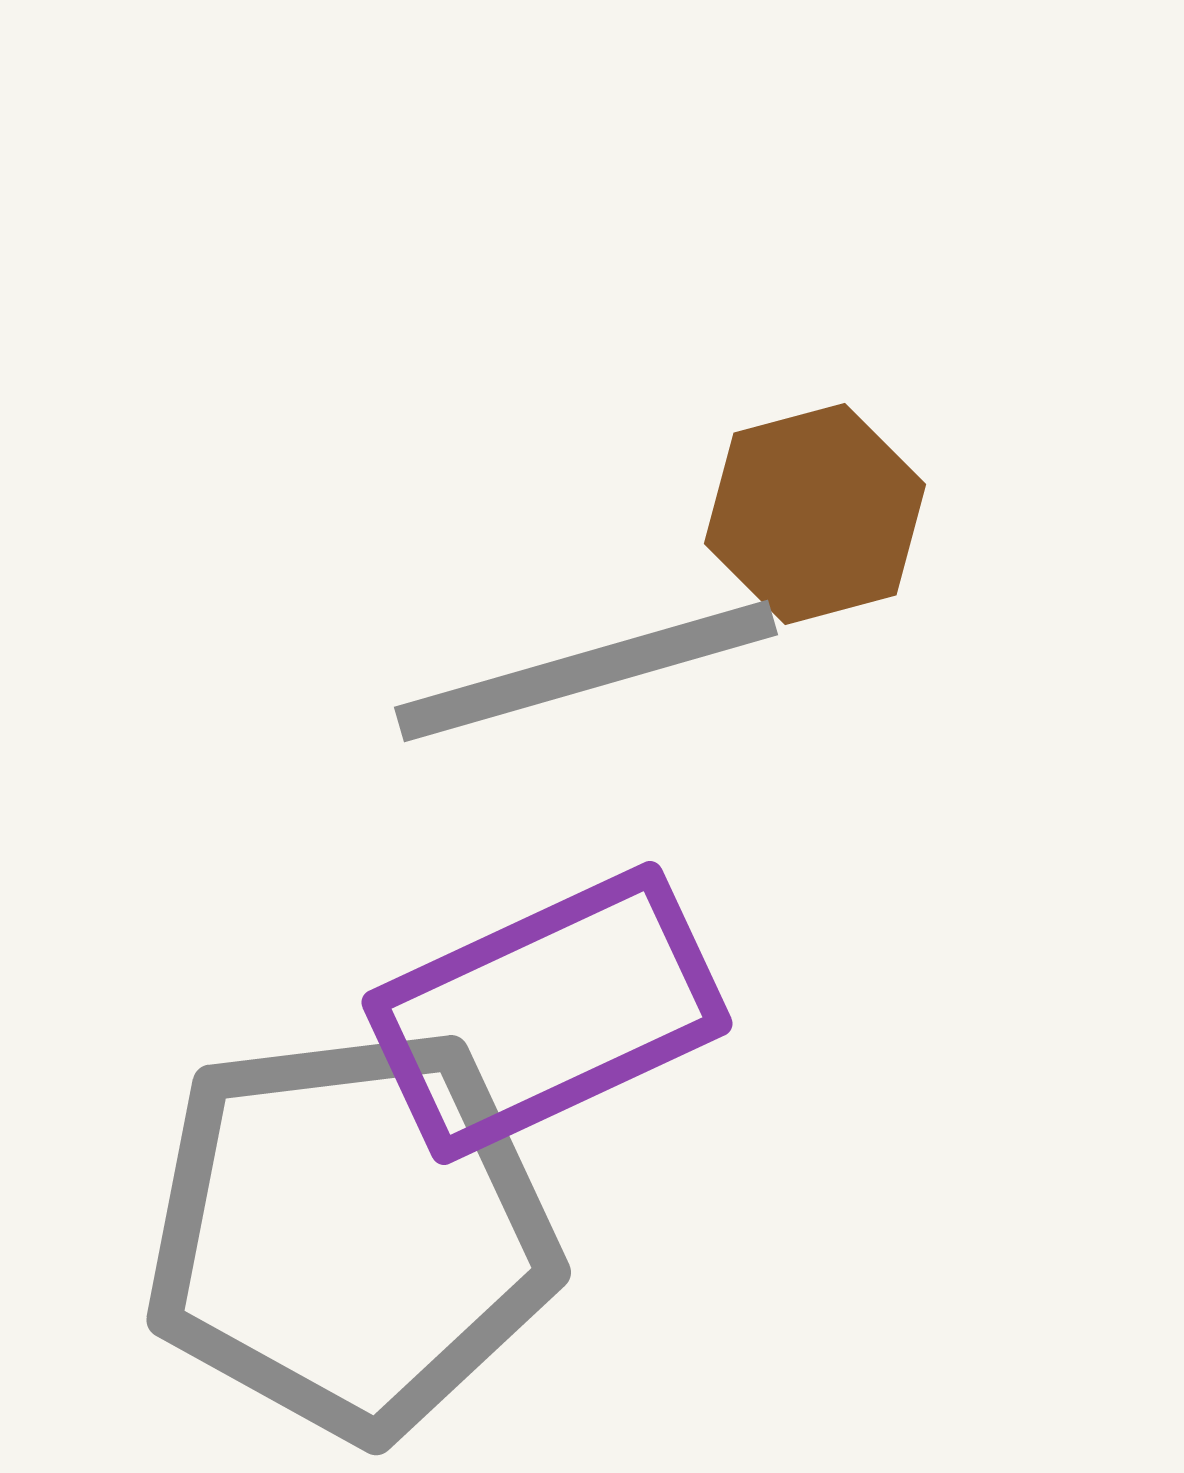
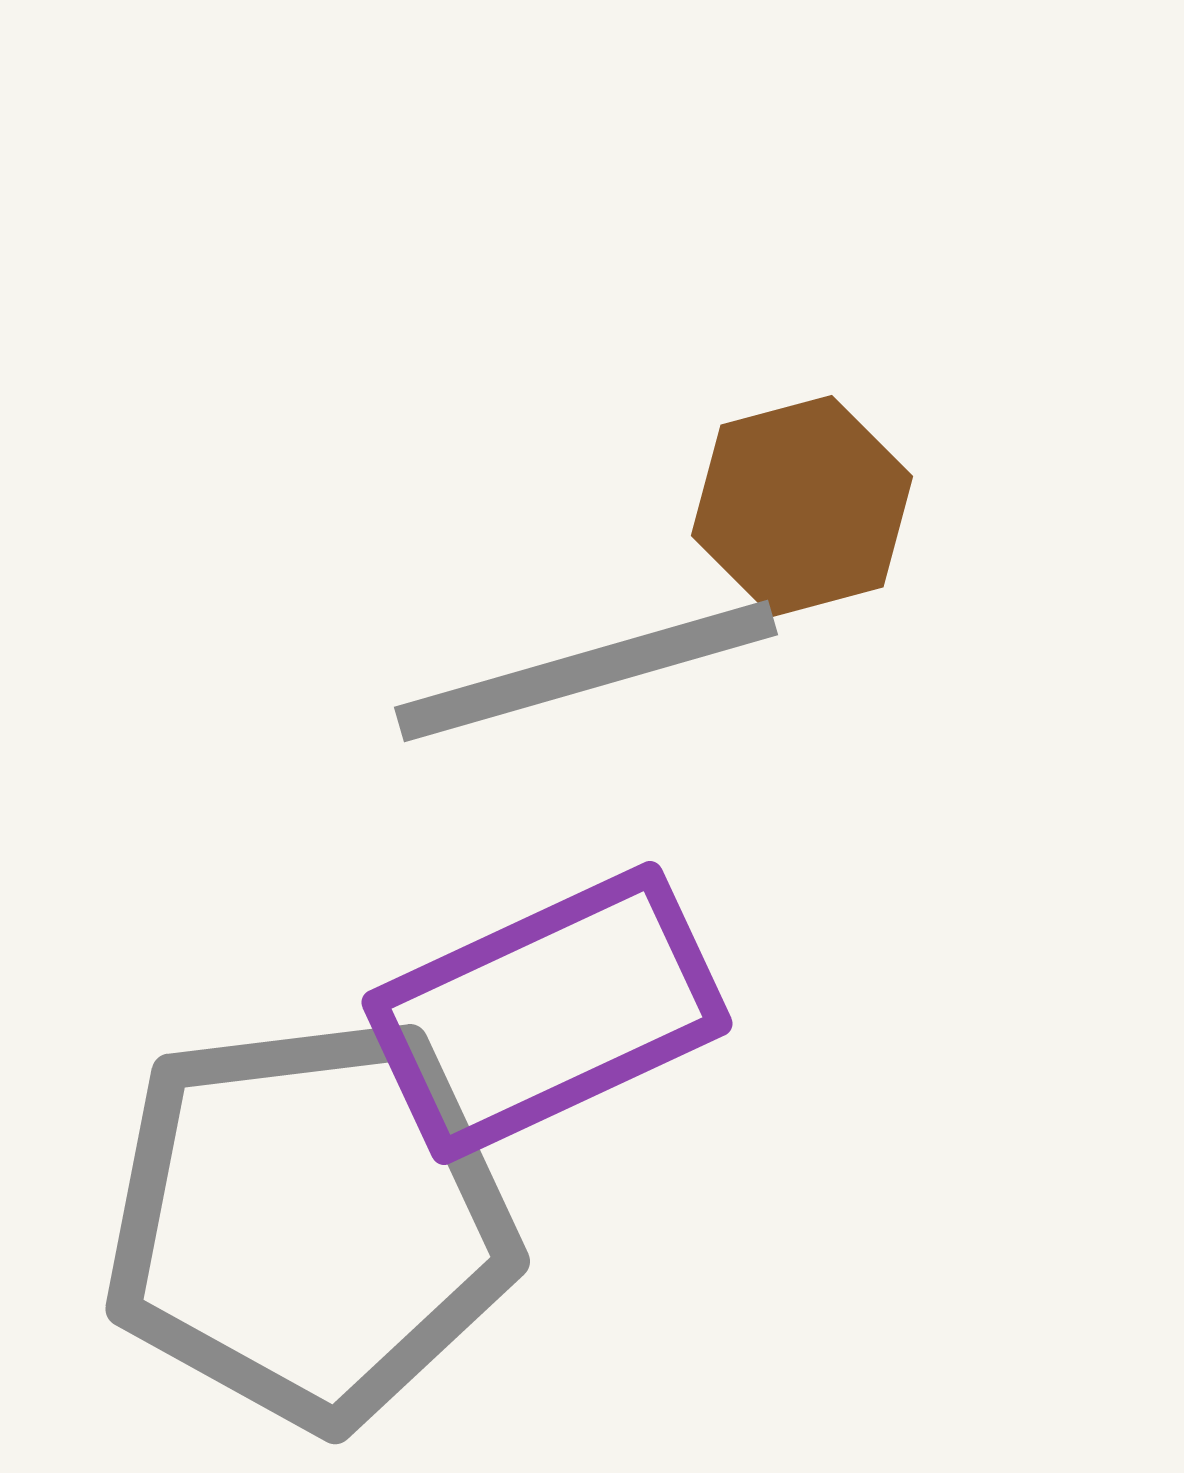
brown hexagon: moved 13 px left, 8 px up
gray pentagon: moved 41 px left, 11 px up
